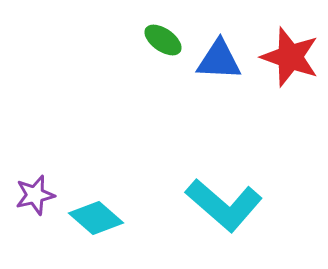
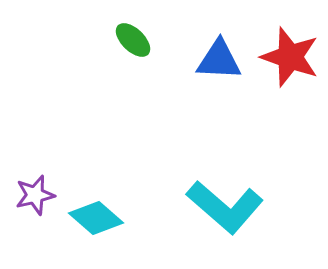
green ellipse: moved 30 px left; rotated 9 degrees clockwise
cyan L-shape: moved 1 px right, 2 px down
